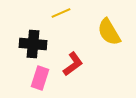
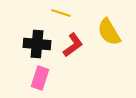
yellow line: rotated 42 degrees clockwise
black cross: moved 4 px right
red L-shape: moved 19 px up
